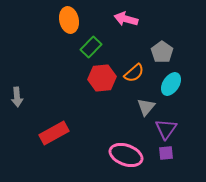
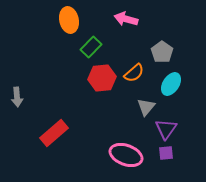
red rectangle: rotated 12 degrees counterclockwise
